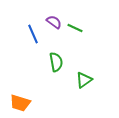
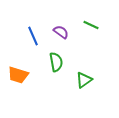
purple semicircle: moved 7 px right, 10 px down
green line: moved 16 px right, 3 px up
blue line: moved 2 px down
orange trapezoid: moved 2 px left, 28 px up
